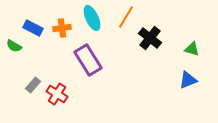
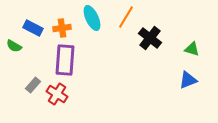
purple rectangle: moved 23 px left; rotated 36 degrees clockwise
